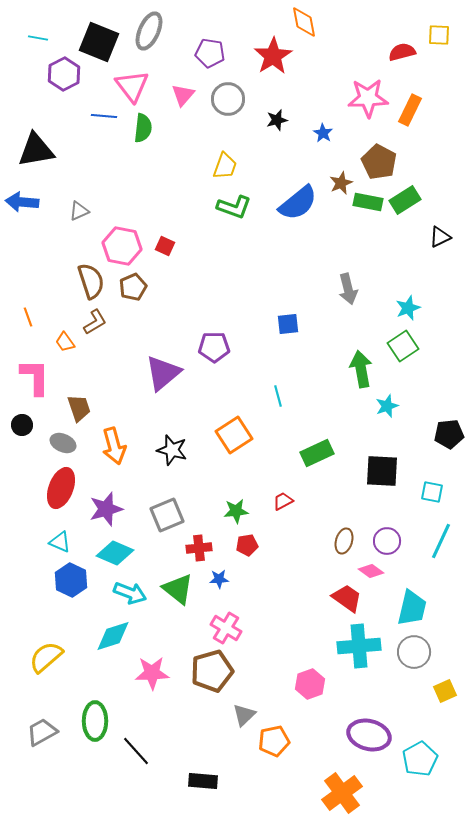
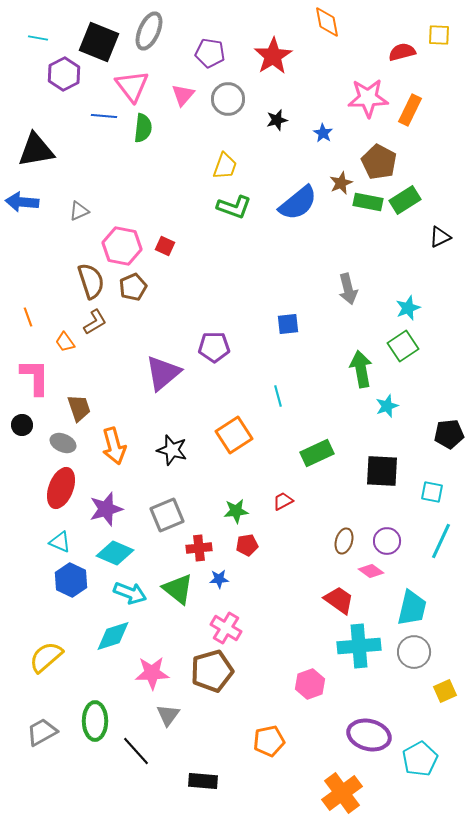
orange diamond at (304, 22): moved 23 px right
red trapezoid at (347, 598): moved 8 px left, 2 px down
gray triangle at (244, 715): moved 76 px left; rotated 10 degrees counterclockwise
orange pentagon at (274, 741): moved 5 px left
